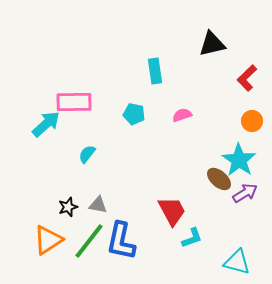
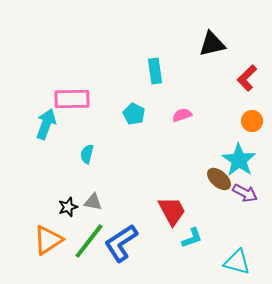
pink rectangle: moved 2 px left, 3 px up
cyan pentagon: rotated 15 degrees clockwise
cyan arrow: rotated 28 degrees counterclockwise
cyan semicircle: rotated 24 degrees counterclockwise
purple arrow: rotated 60 degrees clockwise
gray triangle: moved 5 px left, 3 px up
blue L-shape: moved 2 px down; rotated 45 degrees clockwise
